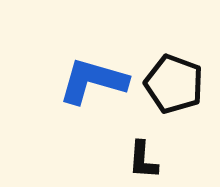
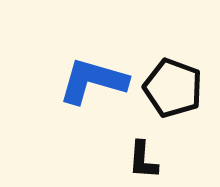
black pentagon: moved 1 px left, 4 px down
